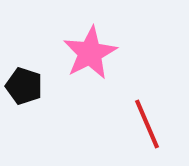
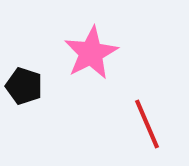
pink star: moved 1 px right
